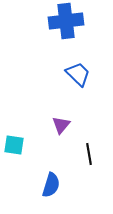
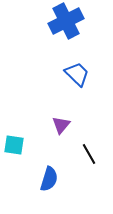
blue cross: rotated 20 degrees counterclockwise
blue trapezoid: moved 1 px left
black line: rotated 20 degrees counterclockwise
blue semicircle: moved 2 px left, 6 px up
